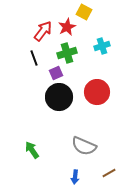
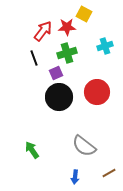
yellow square: moved 2 px down
red star: rotated 24 degrees clockwise
cyan cross: moved 3 px right
gray semicircle: rotated 15 degrees clockwise
